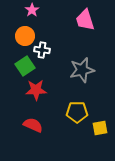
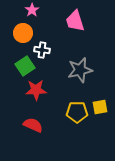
pink trapezoid: moved 10 px left, 1 px down
orange circle: moved 2 px left, 3 px up
gray star: moved 2 px left
yellow square: moved 21 px up
